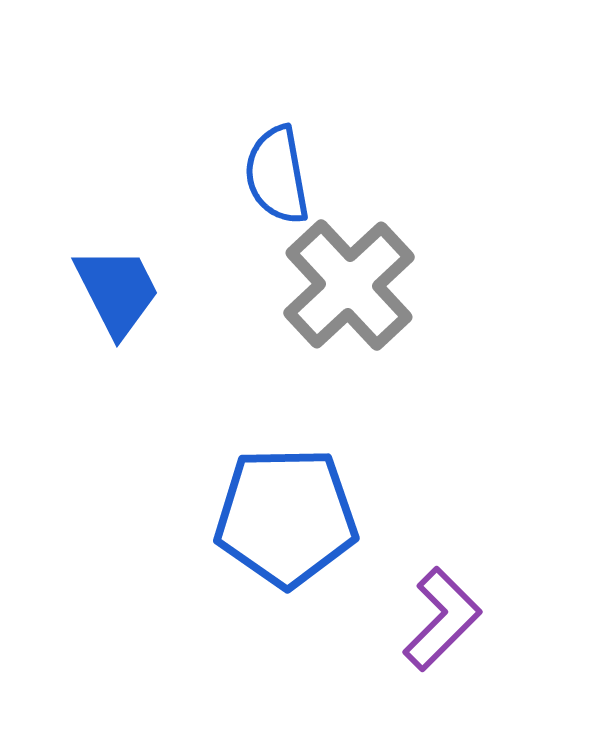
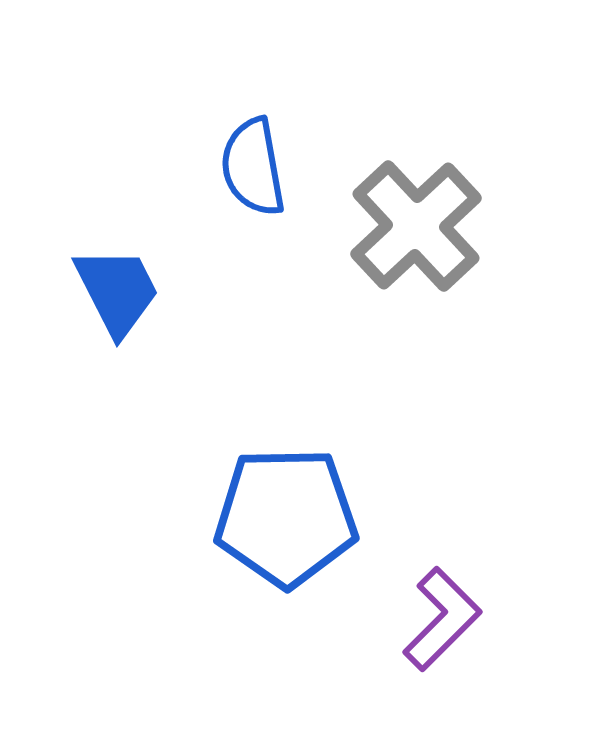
blue semicircle: moved 24 px left, 8 px up
gray cross: moved 67 px right, 59 px up
